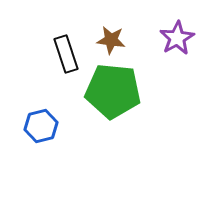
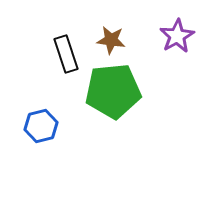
purple star: moved 2 px up
green pentagon: rotated 12 degrees counterclockwise
